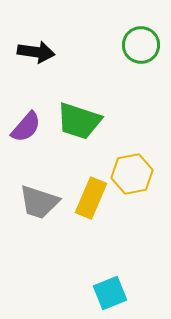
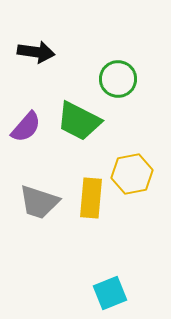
green circle: moved 23 px left, 34 px down
green trapezoid: rotated 9 degrees clockwise
yellow rectangle: rotated 18 degrees counterclockwise
